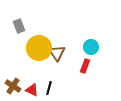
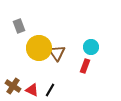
black line: moved 1 px right, 2 px down; rotated 16 degrees clockwise
